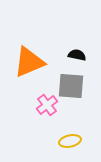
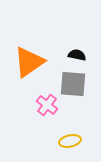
orange triangle: rotated 12 degrees counterclockwise
gray square: moved 2 px right, 2 px up
pink cross: rotated 15 degrees counterclockwise
